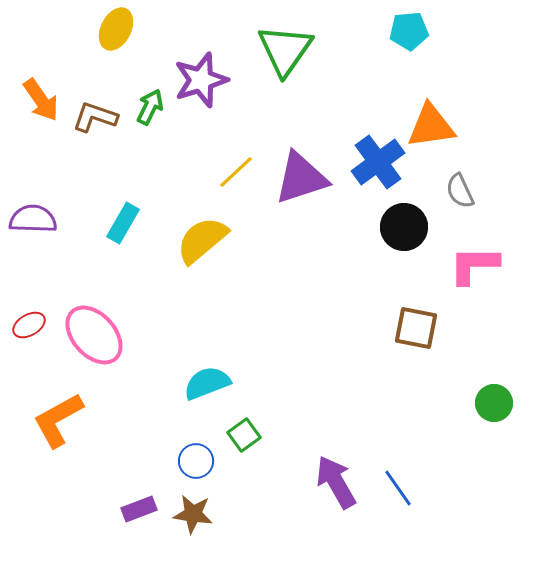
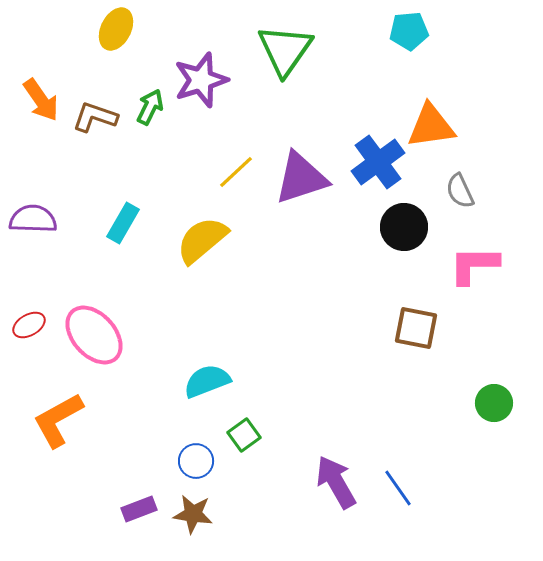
cyan semicircle: moved 2 px up
